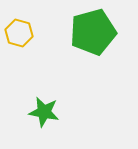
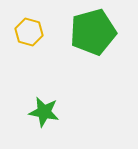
yellow hexagon: moved 10 px right, 1 px up
